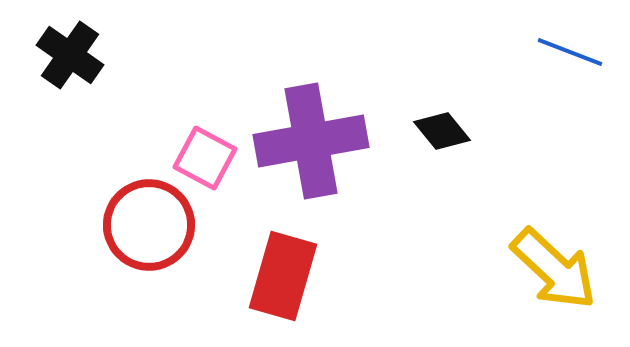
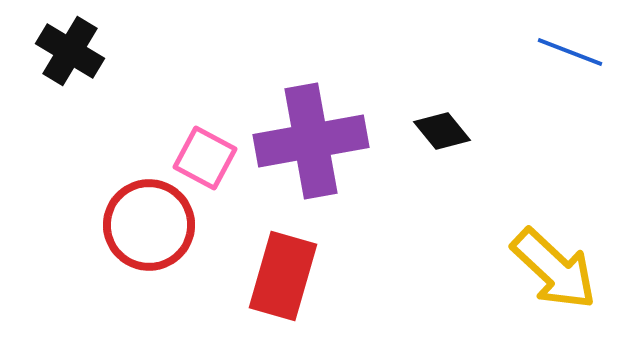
black cross: moved 4 px up; rotated 4 degrees counterclockwise
